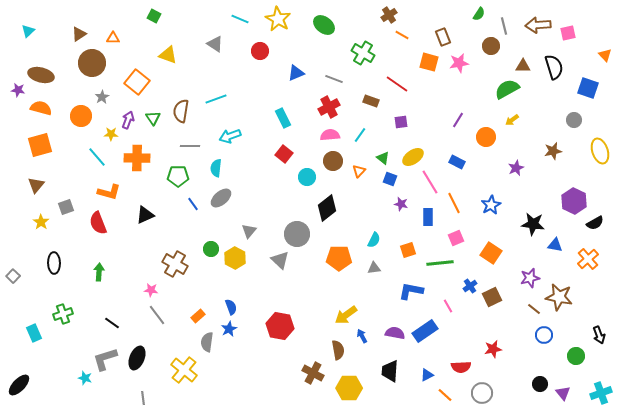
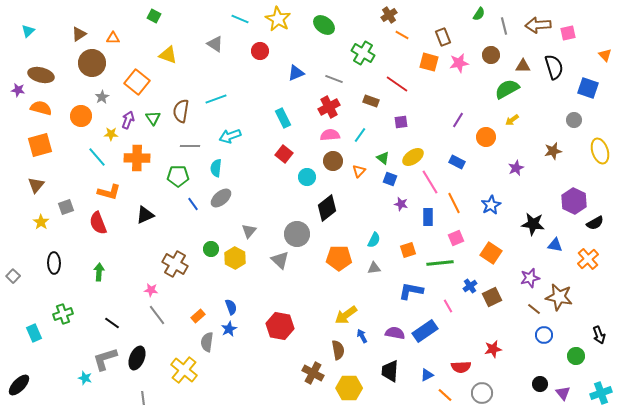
brown circle at (491, 46): moved 9 px down
